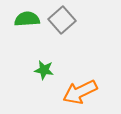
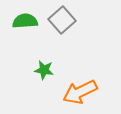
green semicircle: moved 2 px left, 2 px down
